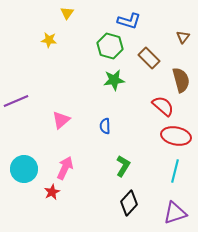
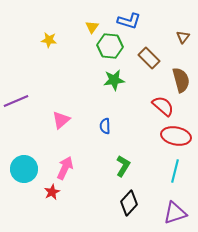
yellow triangle: moved 25 px right, 14 px down
green hexagon: rotated 10 degrees counterclockwise
